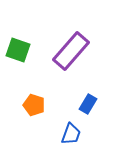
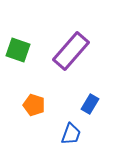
blue rectangle: moved 2 px right
